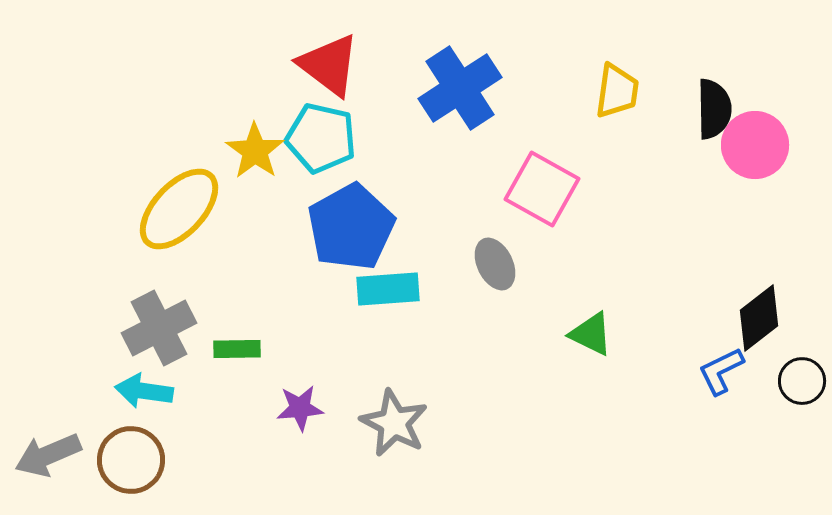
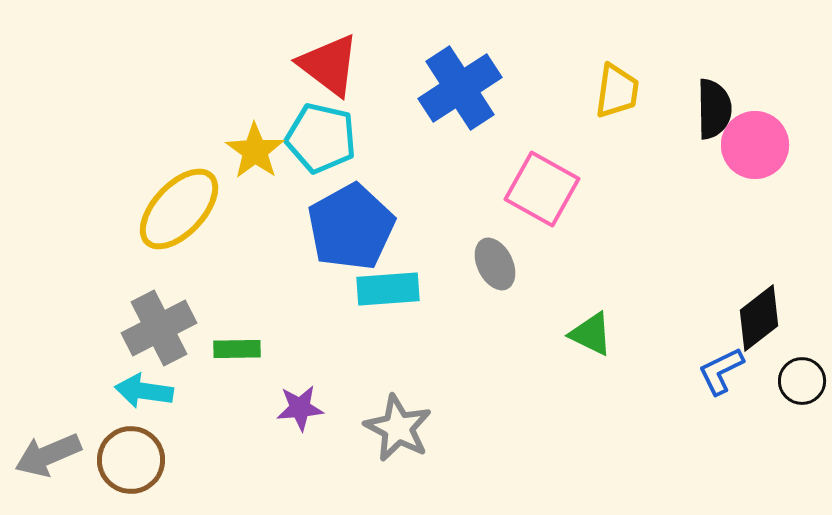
gray star: moved 4 px right, 5 px down
